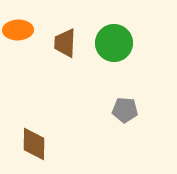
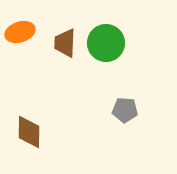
orange ellipse: moved 2 px right, 2 px down; rotated 16 degrees counterclockwise
green circle: moved 8 px left
brown diamond: moved 5 px left, 12 px up
